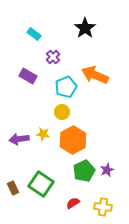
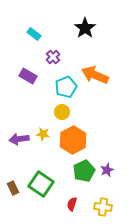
red semicircle: moved 1 px left, 1 px down; rotated 40 degrees counterclockwise
